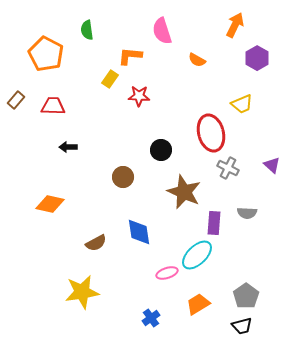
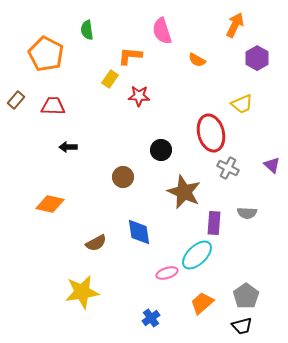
orange trapezoid: moved 4 px right, 1 px up; rotated 10 degrees counterclockwise
